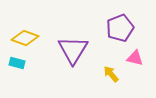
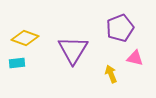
cyan rectangle: rotated 21 degrees counterclockwise
yellow arrow: rotated 18 degrees clockwise
